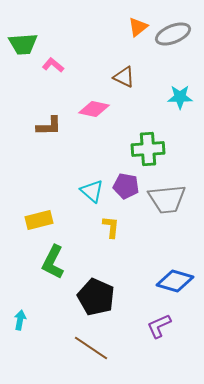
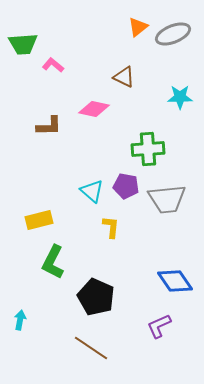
blue diamond: rotated 39 degrees clockwise
